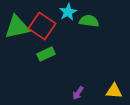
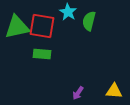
cyan star: rotated 12 degrees counterclockwise
green semicircle: rotated 84 degrees counterclockwise
red square: rotated 24 degrees counterclockwise
green rectangle: moved 4 px left; rotated 30 degrees clockwise
